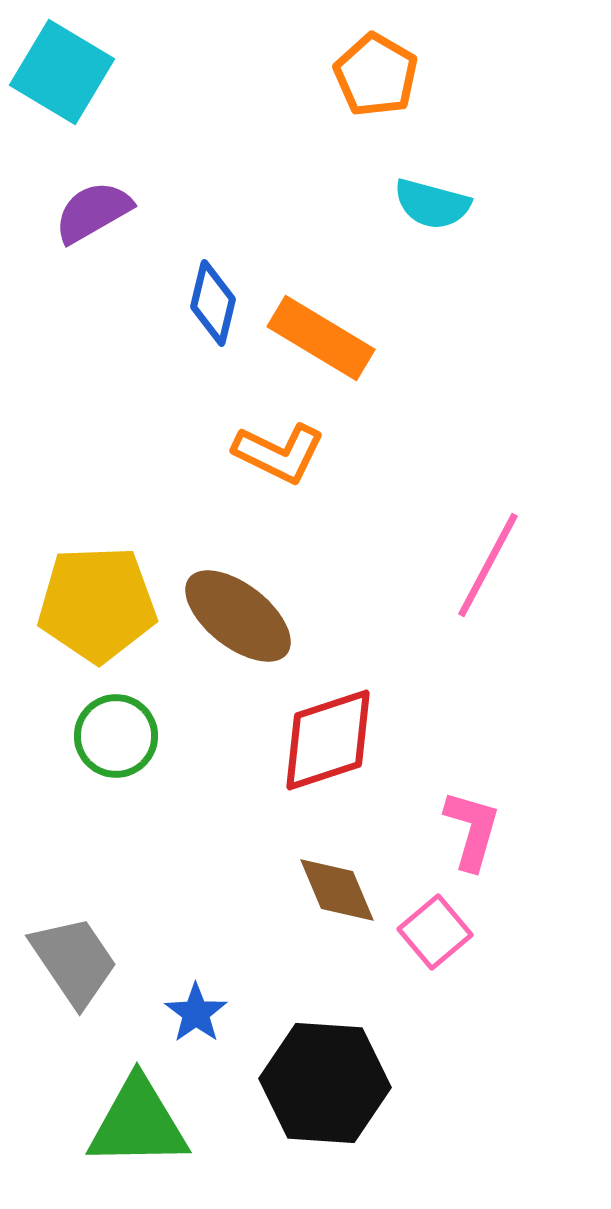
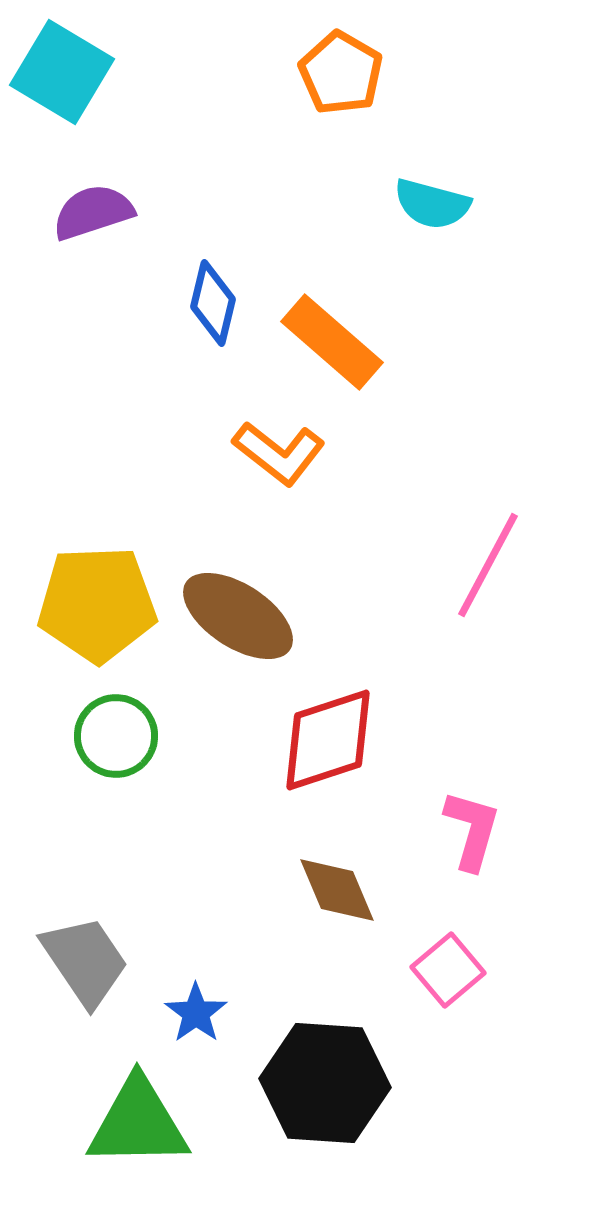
orange pentagon: moved 35 px left, 2 px up
purple semicircle: rotated 12 degrees clockwise
orange rectangle: moved 11 px right, 4 px down; rotated 10 degrees clockwise
orange L-shape: rotated 12 degrees clockwise
brown ellipse: rotated 5 degrees counterclockwise
pink square: moved 13 px right, 38 px down
gray trapezoid: moved 11 px right
